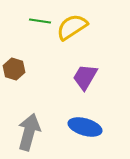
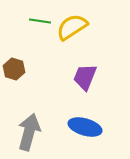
purple trapezoid: rotated 8 degrees counterclockwise
